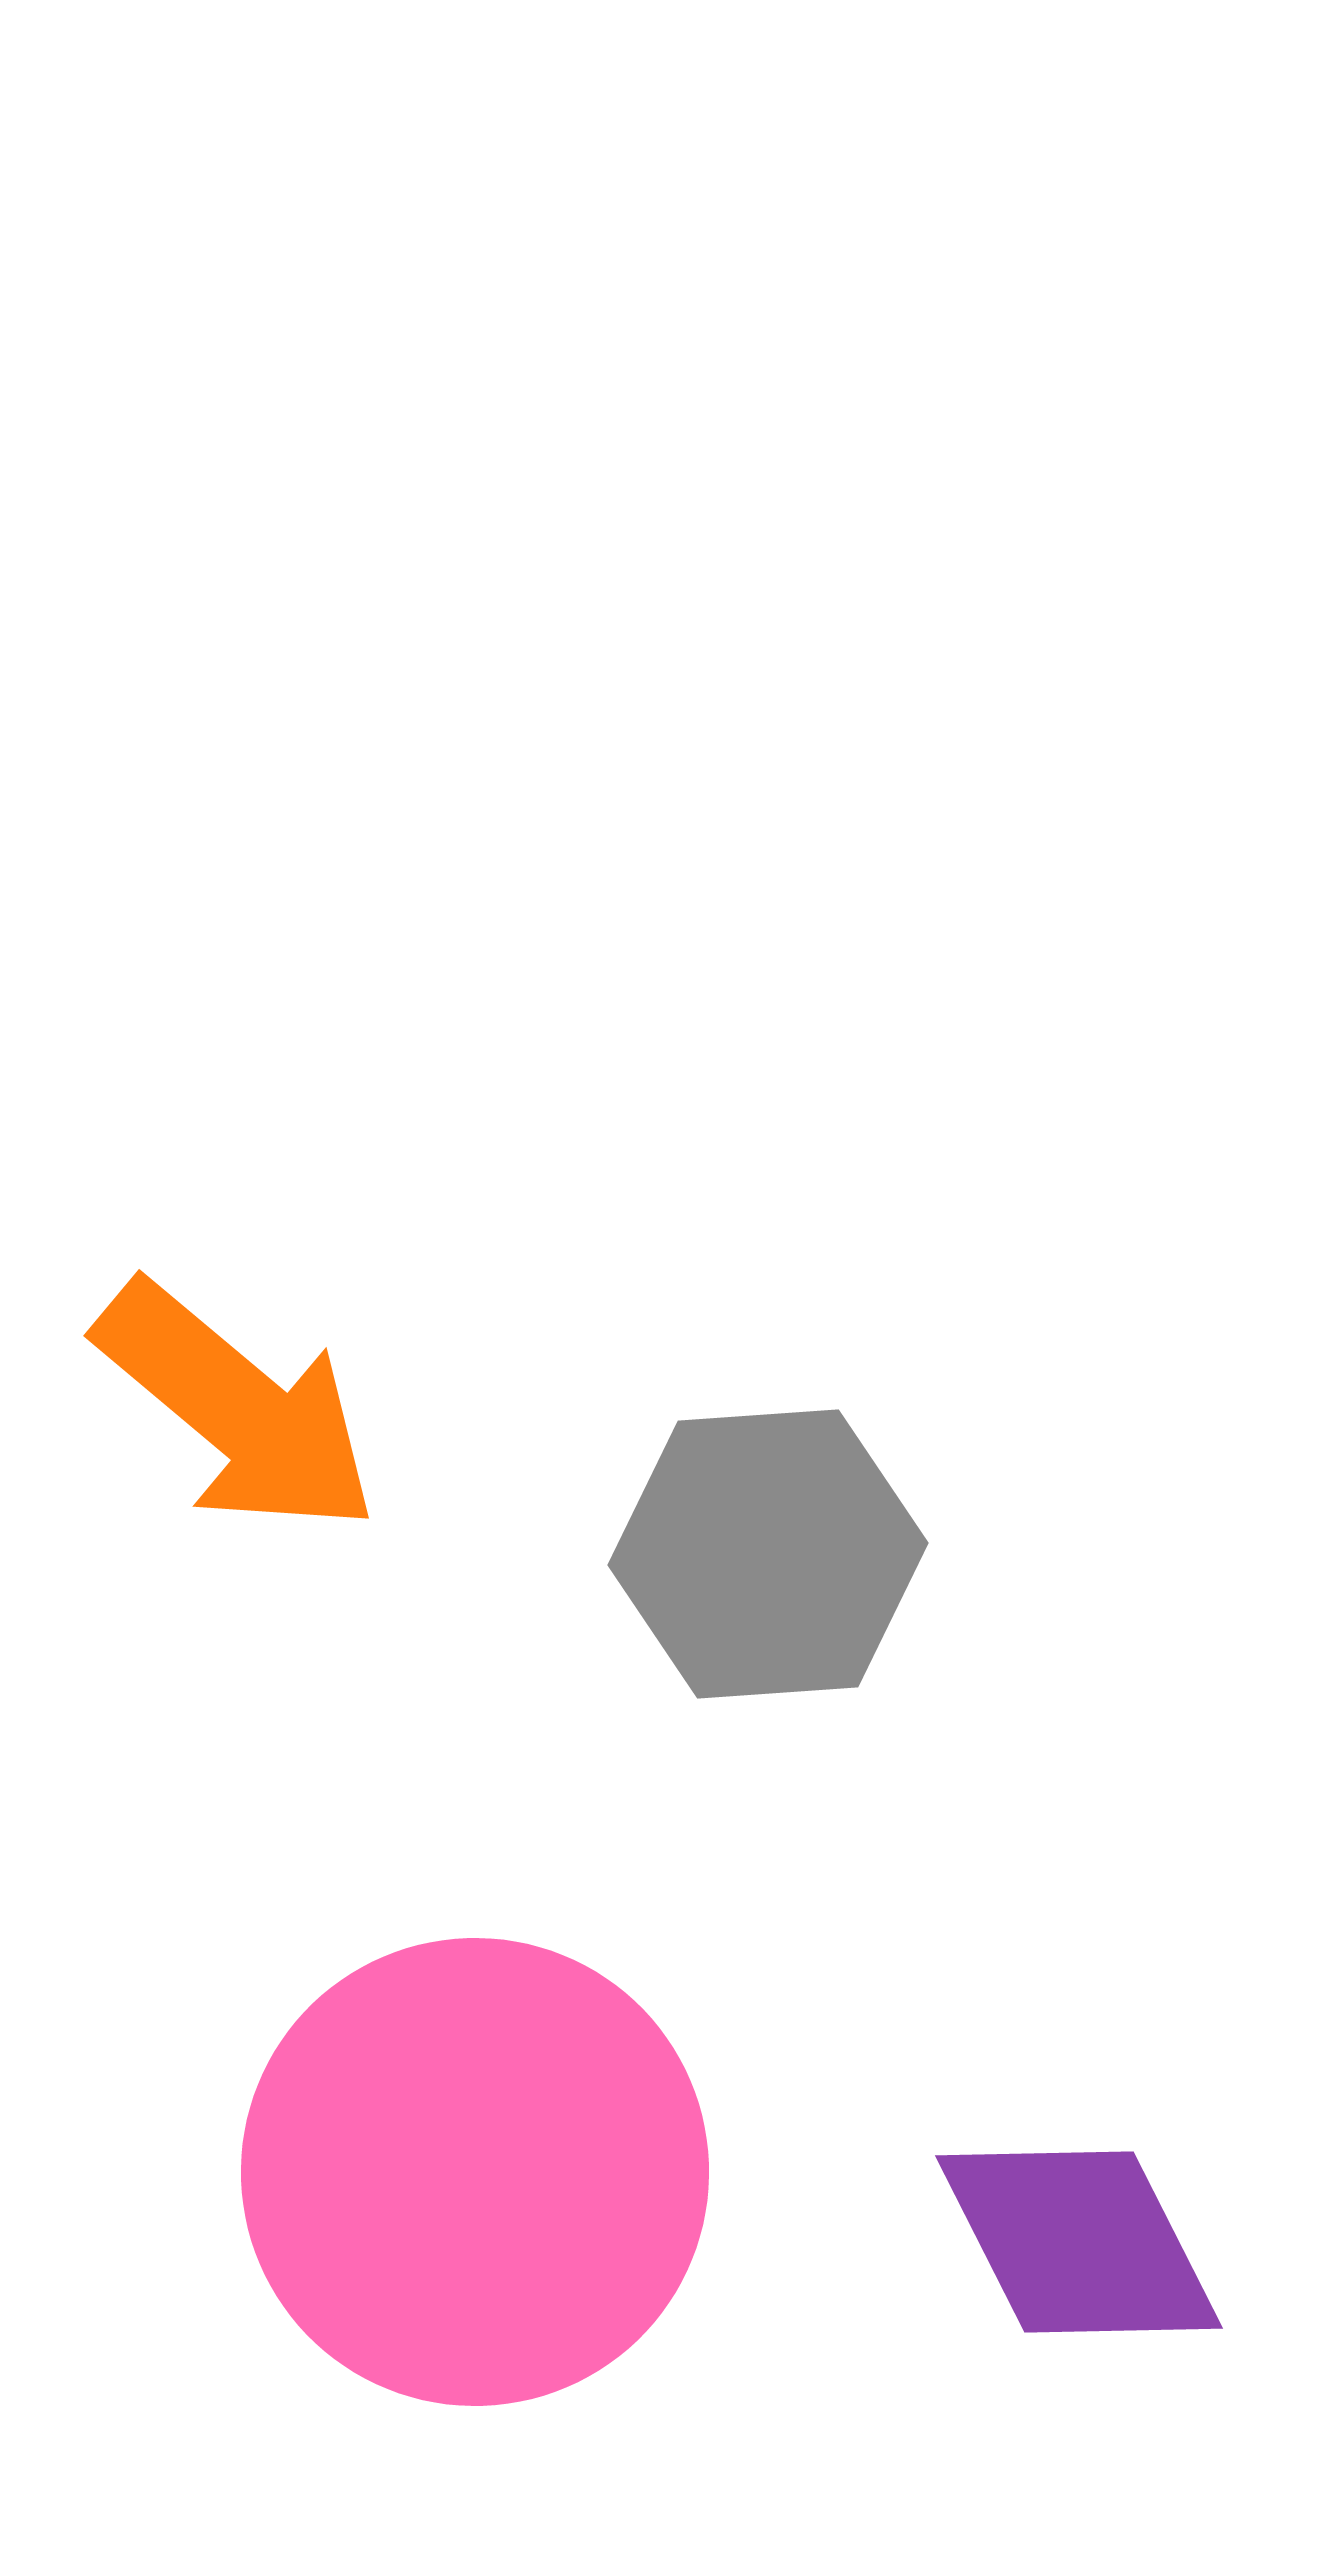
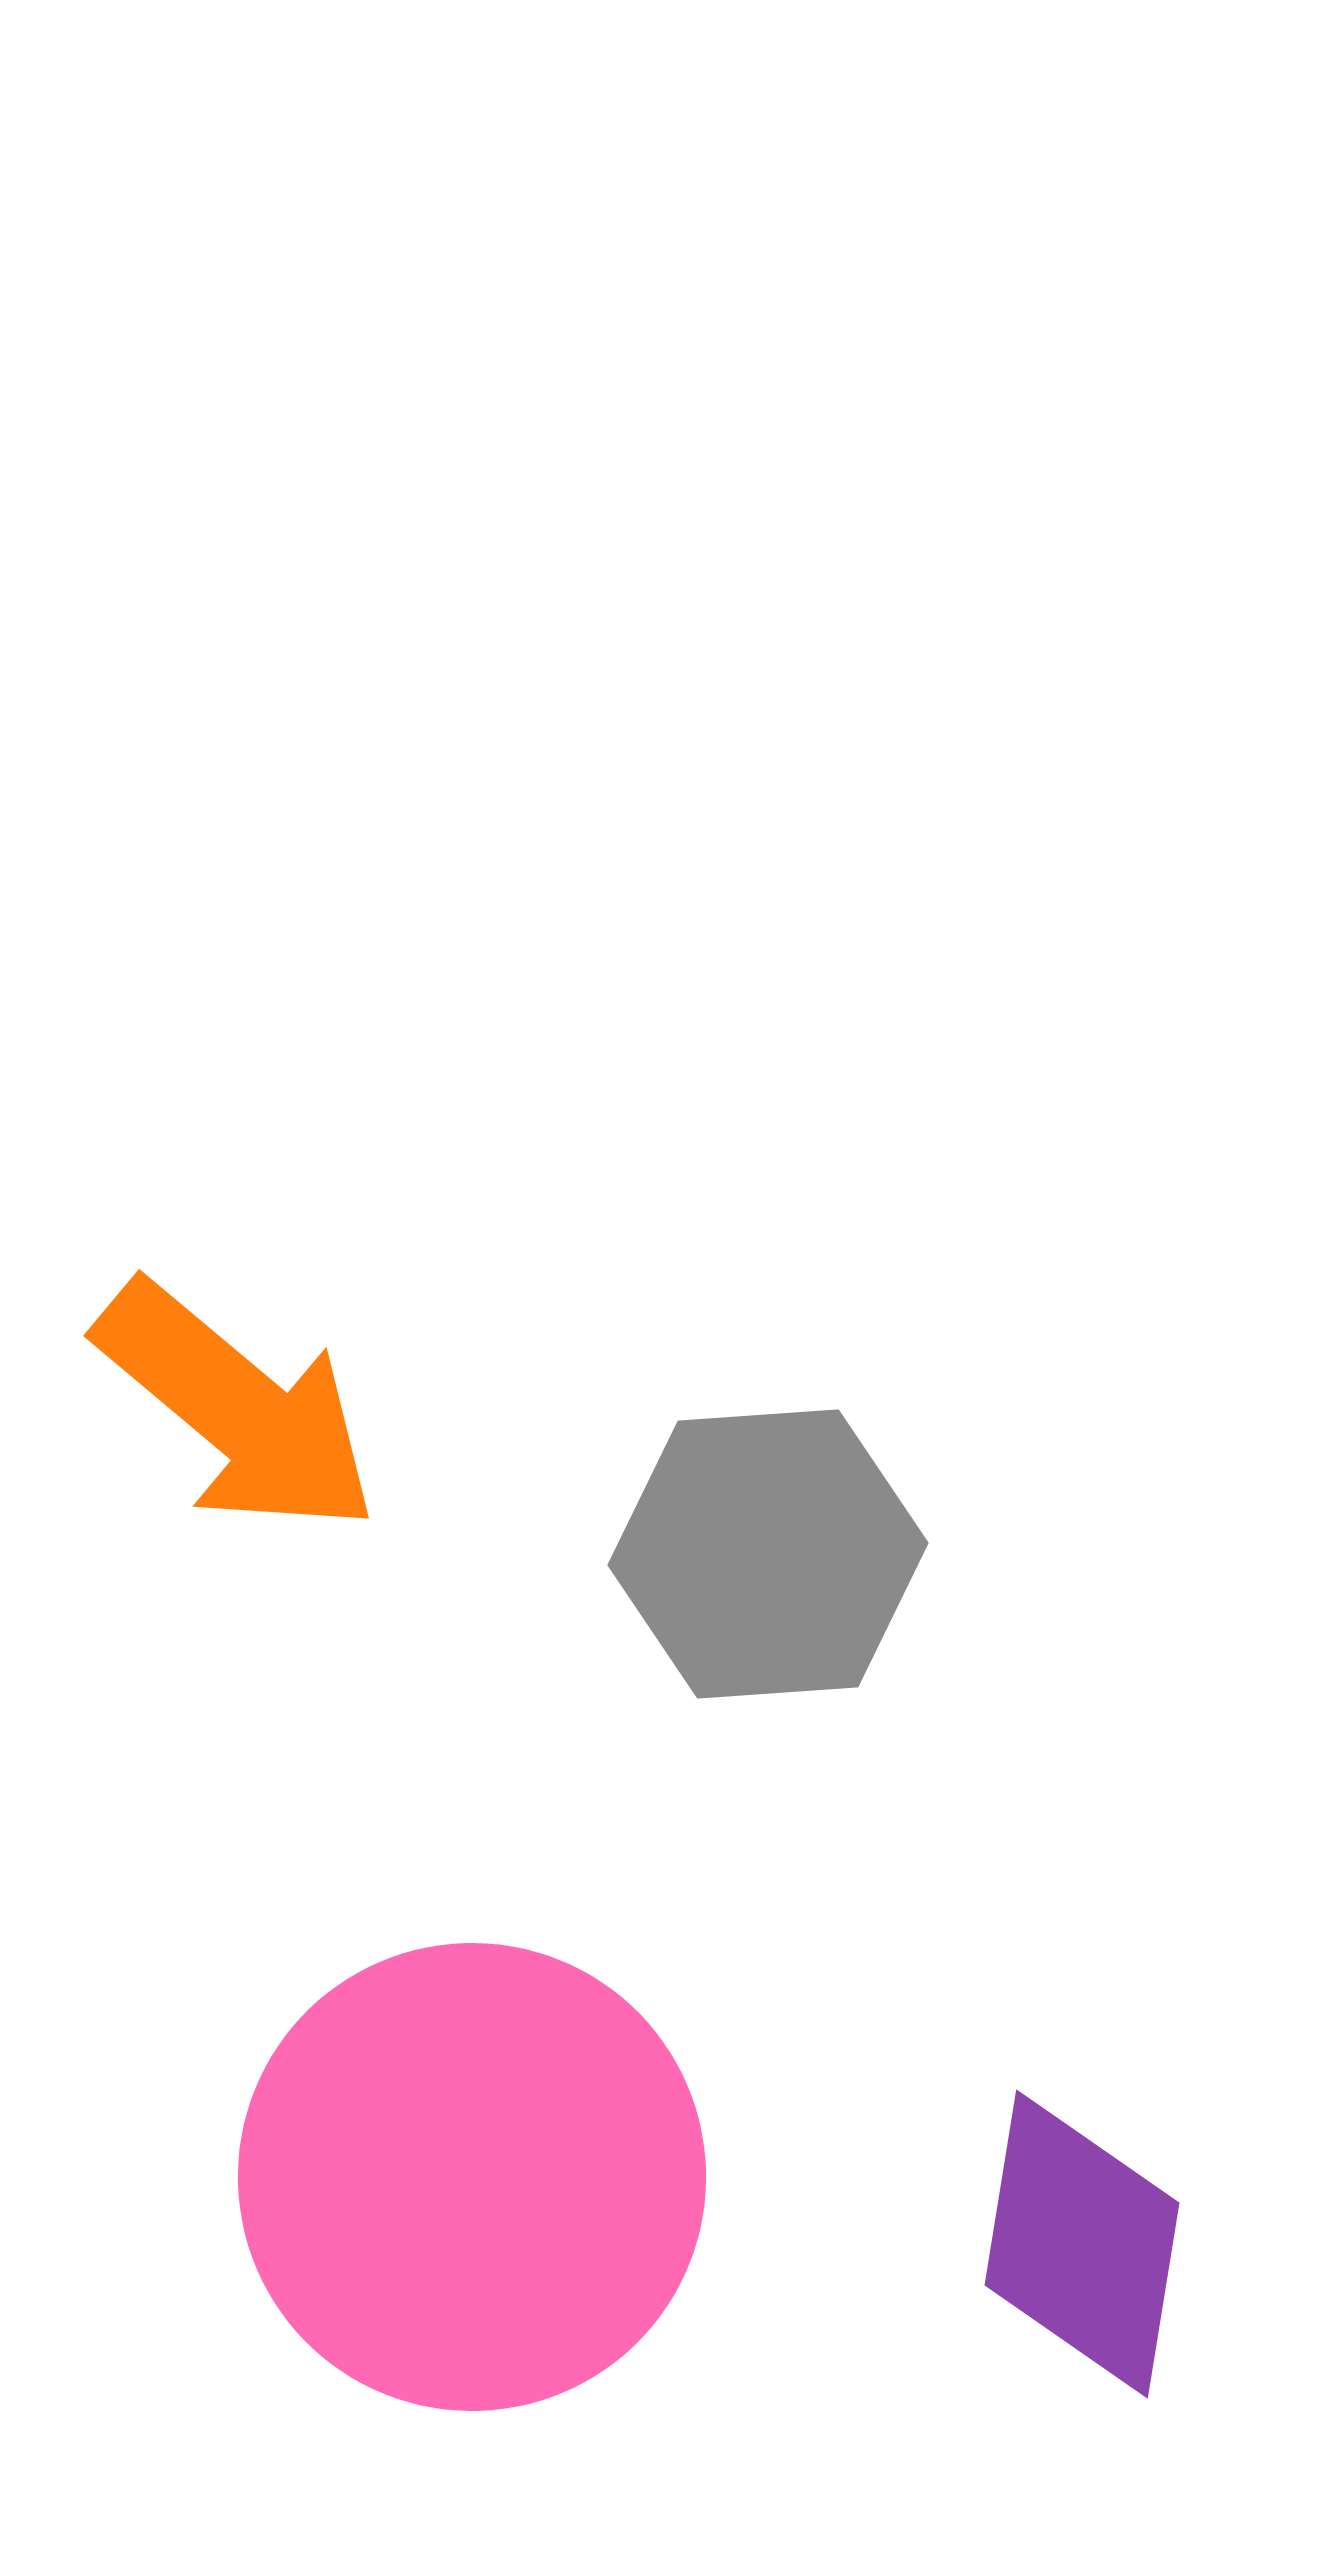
pink circle: moved 3 px left, 5 px down
purple diamond: moved 3 px right, 2 px down; rotated 36 degrees clockwise
